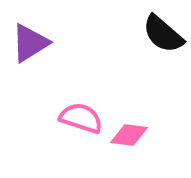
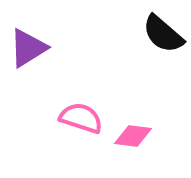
purple triangle: moved 2 px left, 5 px down
pink diamond: moved 4 px right, 1 px down
